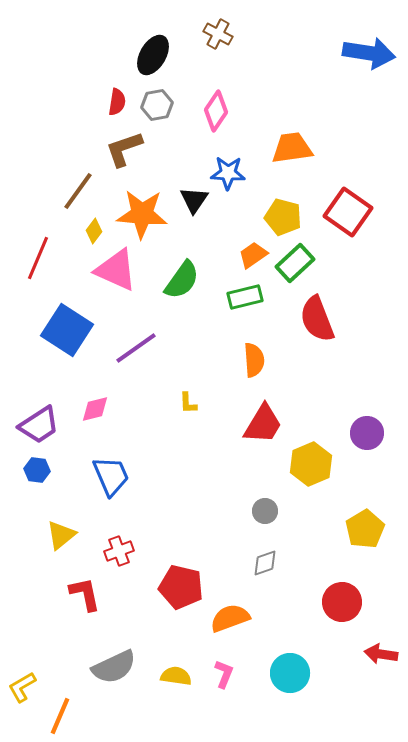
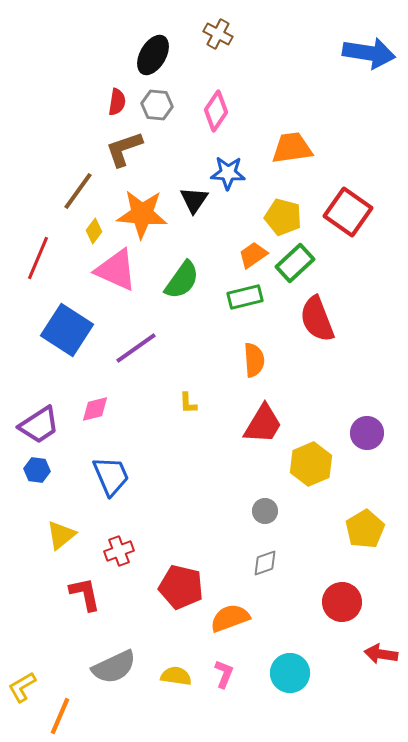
gray hexagon at (157, 105): rotated 16 degrees clockwise
